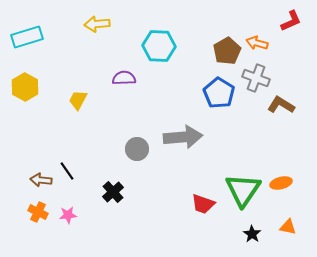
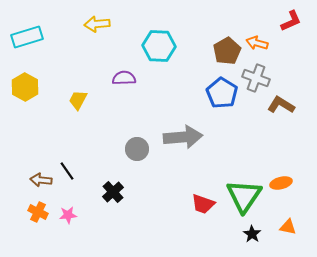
blue pentagon: moved 3 px right
green triangle: moved 1 px right, 6 px down
